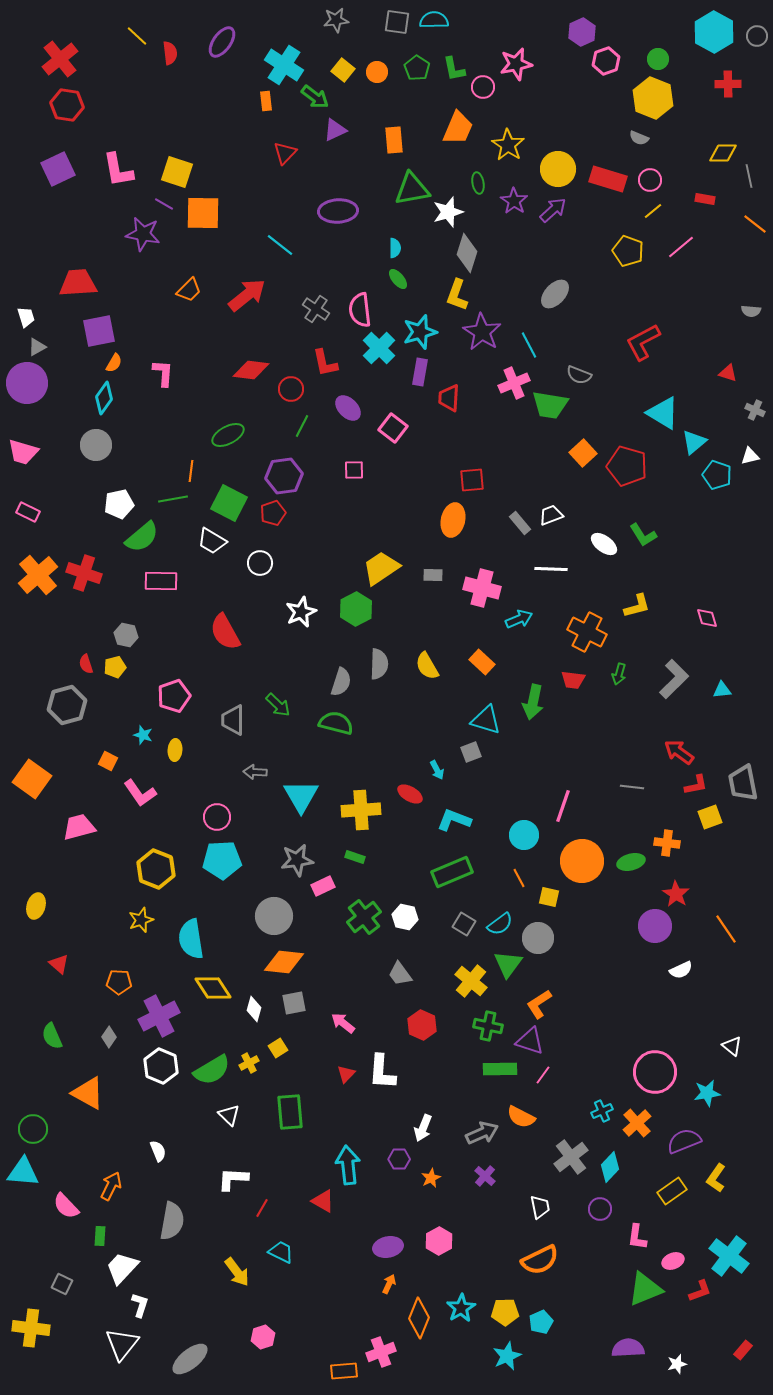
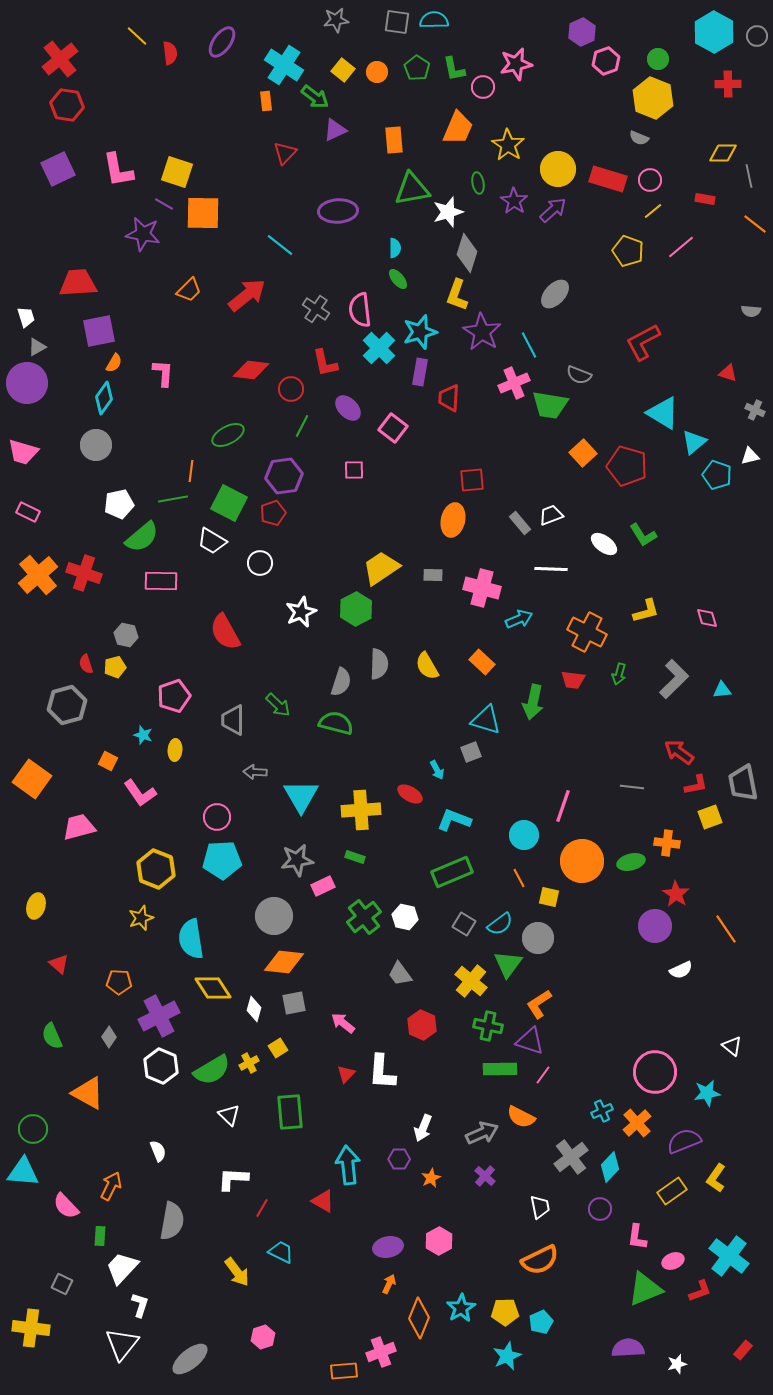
yellow L-shape at (637, 606): moved 9 px right, 5 px down
yellow star at (141, 920): moved 2 px up
